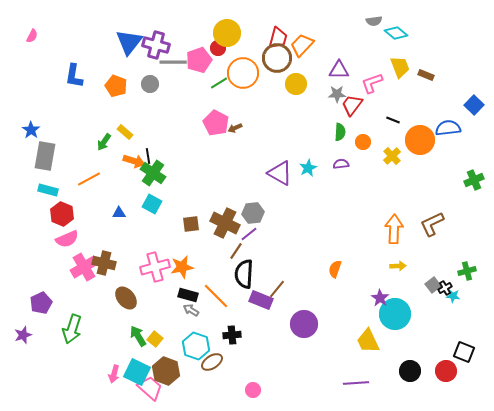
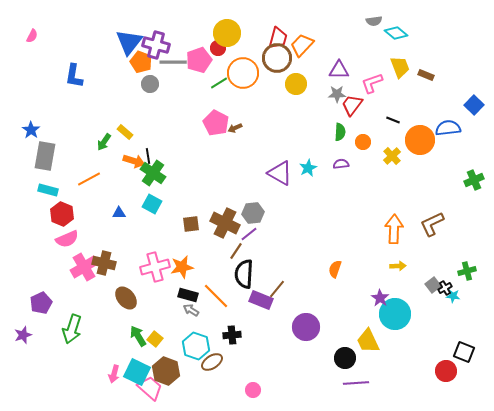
orange pentagon at (116, 86): moved 25 px right, 24 px up
purple circle at (304, 324): moved 2 px right, 3 px down
black circle at (410, 371): moved 65 px left, 13 px up
